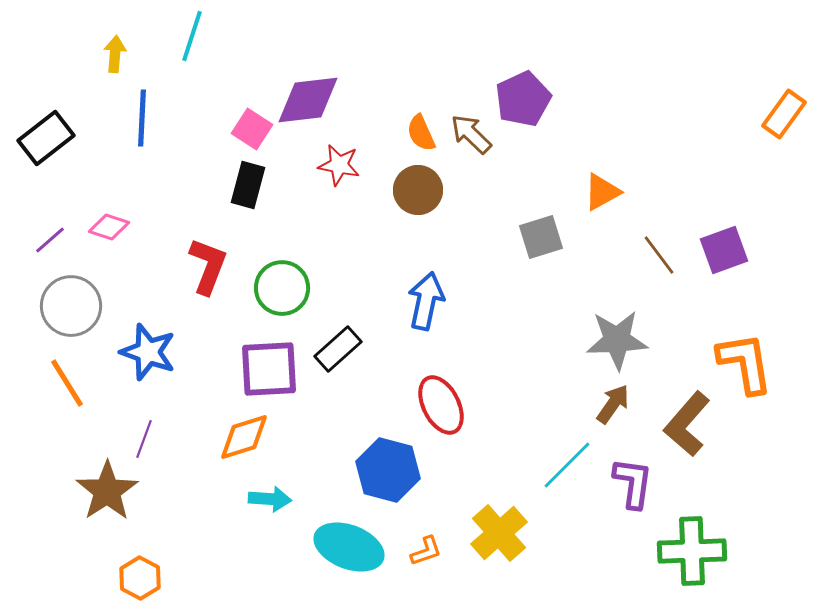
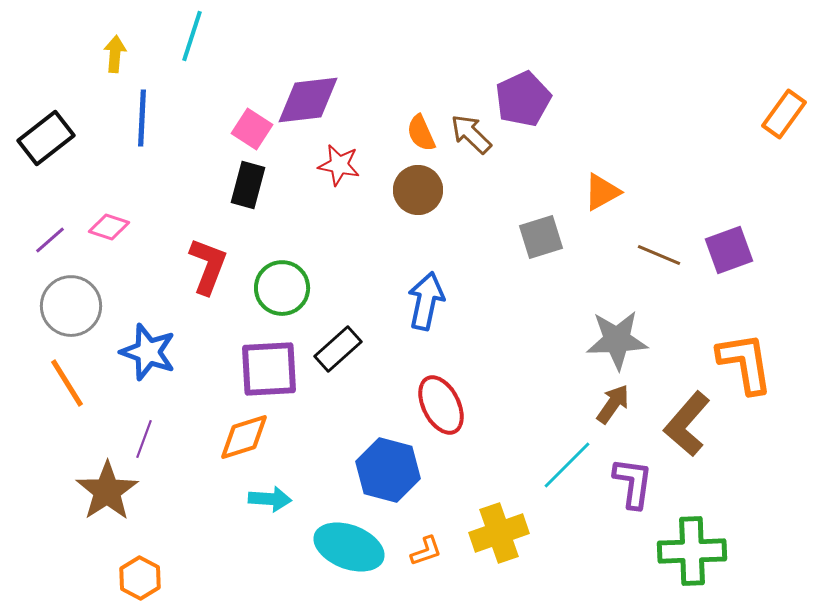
purple square at (724, 250): moved 5 px right
brown line at (659, 255): rotated 30 degrees counterclockwise
yellow cross at (499, 533): rotated 22 degrees clockwise
